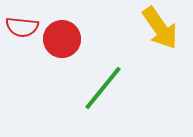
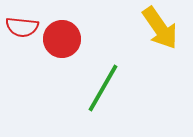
green line: rotated 9 degrees counterclockwise
